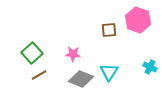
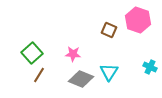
brown square: rotated 28 degrees clockwise
brown line: rotated 28 degrees counterclockwise
